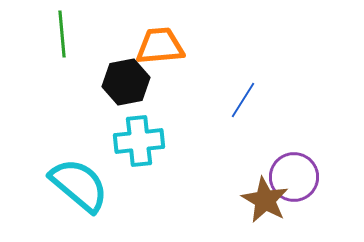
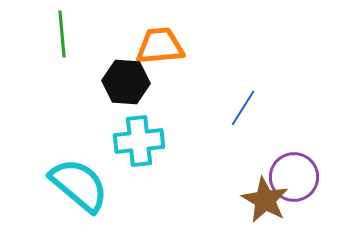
black hexagon: rotated 15 degrees clockwise
blue line: moved 8 px down
